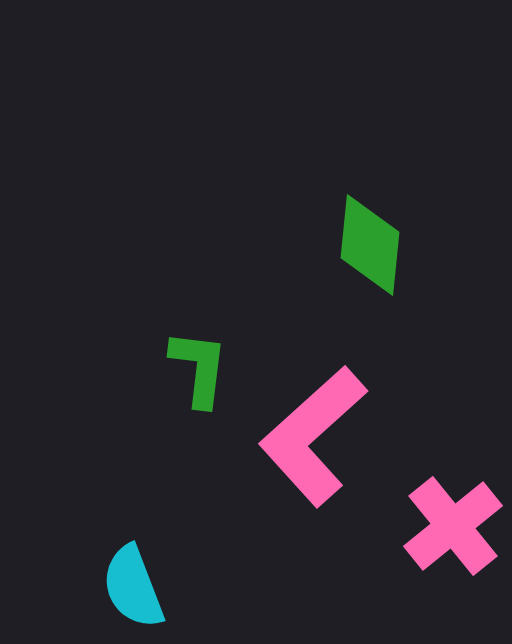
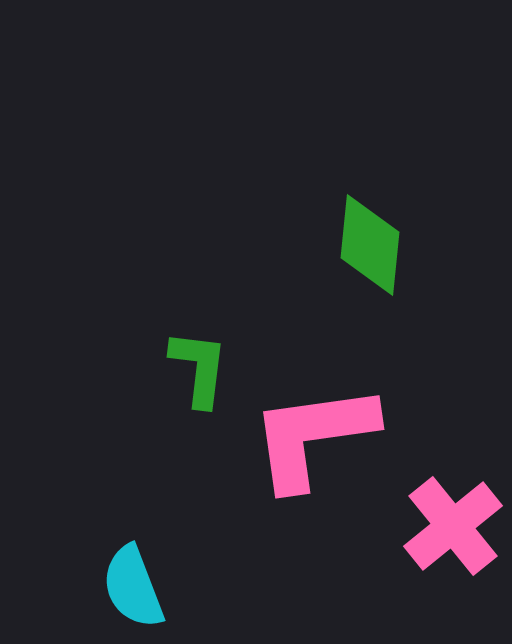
pink L-shape: rotated 34 degrees clockwise
